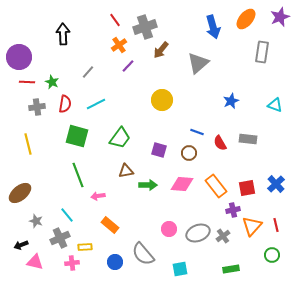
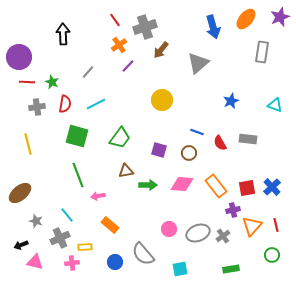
blue cross at (276, 184): moved 4 px left, 3 px down
